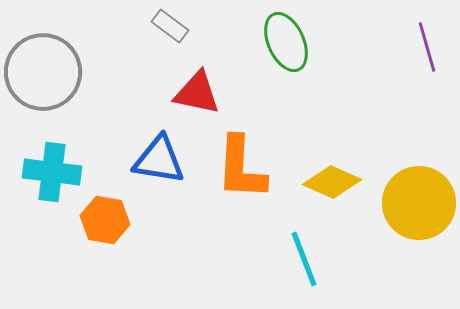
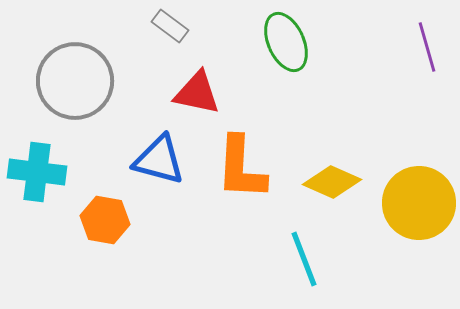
gray circle: moved 32 px right, 9 px down
blue triangle: rotated 6 degrees clockwise
cyan cross: moved 15 px left
